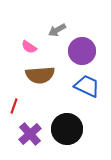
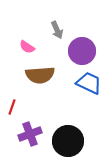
gray arrow: rotated 84 degrees counterclockwise
pink semicircle: moved 2 px left
blue trapezoid: moved 2 px right, 3 px up
red line: moved 2 px left, 1 px down
black circle: moved 1 px right, 12 px down
purple cross: rotated 20 degrees clockwise
